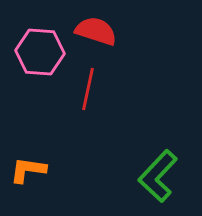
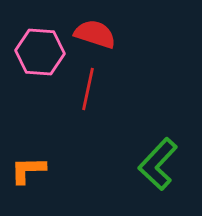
red semicircle: moved 1 px left, 3 px down
orange L-shape: rotated 9 degrees counterclockwise
green L-shape: moved 12 px up
